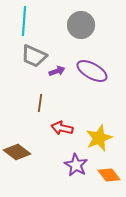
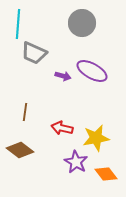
cyan line: moved 6 px left, 3 px down
gray circle: moved 1 px right, 2 px up
gray trapezoid: moved 3 px up
purple arrow: moved 6 px right, 5 px down; rotated 35 degrees clockwise
brown line: moved 15 px left, 9 px down
yellow star: moved 3 px left; rotated 12 degrees clockwise
brown diamond: moved 3 px right, 2 px up
purple star: moved 3 px up
orange diamond: moved 3 px left, 1 px up
